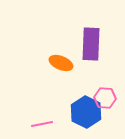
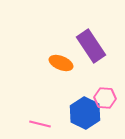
purple rectangle: moved 2 px down; rotated 36 degrees counterclockwise
blue hexagon: moved 1 px left, 1 px down
pink line: moved 2 px left; rotated 25 degrees clockwise
